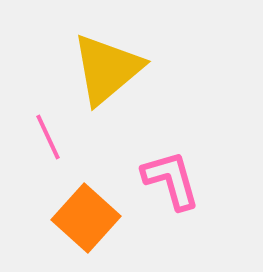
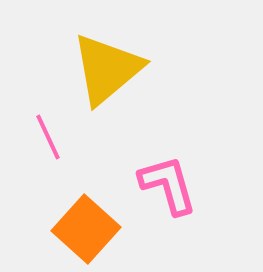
pink L-shape: moved 3 px left, 5 px down
orange square: moved 11 px down
